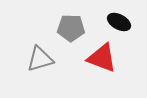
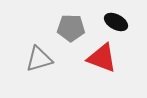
black ellipse: moved 3 px left
gray triangle: moved 1 px left
